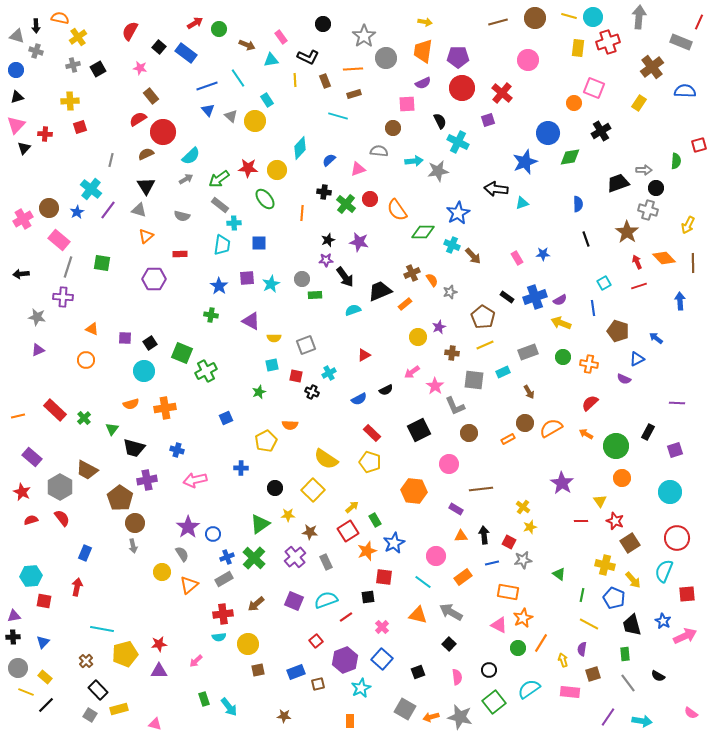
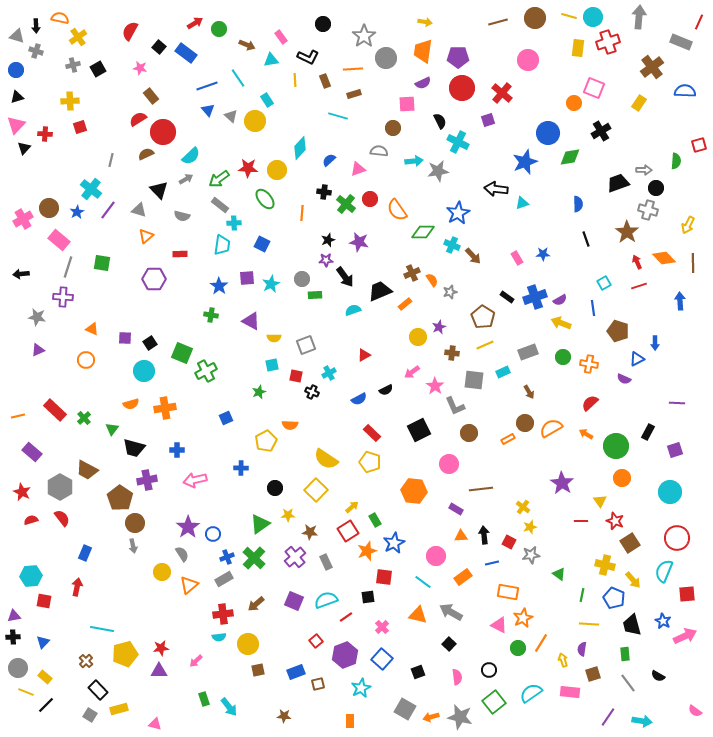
black triangle at (146, 186): moved 13 px right, 4 px down; rotated 12 degrees counterclockwise
blue square at (259, 243): moved 3 px right, 1 px down; rotated 28 degrees clockwise
blue arrow at (656, 338): moved 1 px left, 5 px down; rotated 128 degrees counterclockwise
blue cross at (177, 450): rotated 16 degrees counterclockwise
purple rectangle at (32, 457): moved 5 px up
yellow square at (313, 490): moved 3 px right
gray star at (523, 560): moved 8 px right, 5 px up
yellow line at (589, 624): rotated 24 degrees counterclockwise
red star at (159, 644): moved 2 px right, 4 px down
purple hexagon at (345, 660): moved 5 px up
cyan semicircle at (529, 689): moved 2 px right, 4 px down
pink semicircle at (691, 713): moved 4 px right, 2 px up
